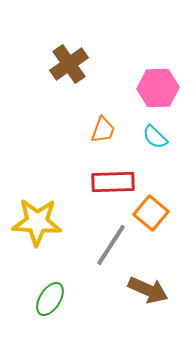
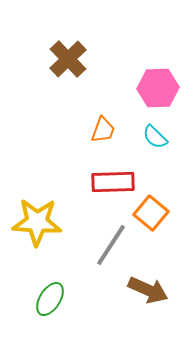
brown cross: moved 1 px left, 5 px up; rotated 9 degrees counterclockwise
